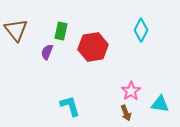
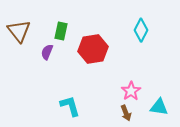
brown triangle: moved 3 px right, 1 px down
red hexagon: moved 2 px down
cyan triangle: moved 1 px left, 3 px down
